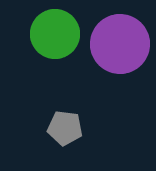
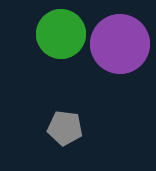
green circle: moved 6 px right
